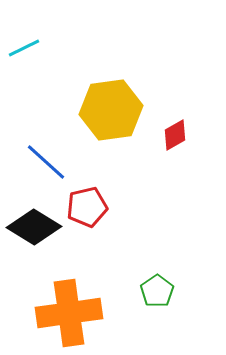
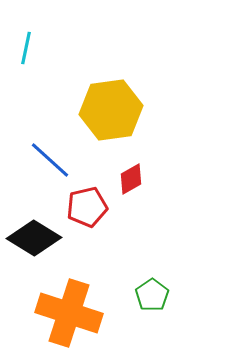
cyan line: moved 2 px right; rotated 52 degrees counterclockwise
red diamond: moved 44 px left, 44 px down
blue line: moved 4 px right, 2 px up
black diamond: moved 11 px down
green pentagon: moved 5 px left, 4 px down
orange cross: rotated 26 degrees clockwise
